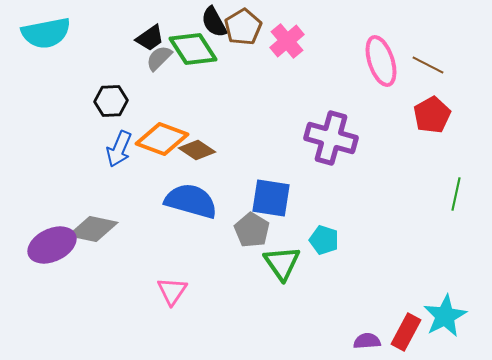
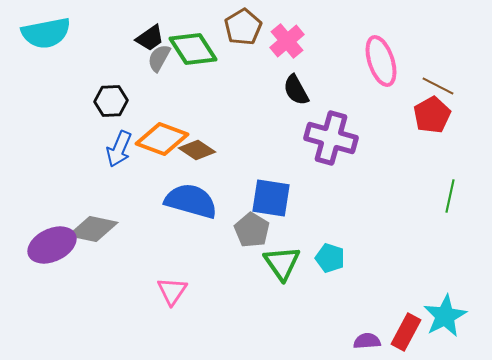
black semicircle: moved 82 px right, 68 px down
gray semicircle: rotated 16 degrees counterclockwise
brown line: moved 10 px right, 21 px down
green line: moved 6 px left, 2 px down
cyan pentagon: moved 6 px right, 18 px down
